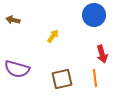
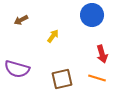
blue circle: moved 2 px left
brown arrow: moved 8 px right; rotated 40 degrees counterclockwise
orange line: moved 2 px right; rotated 66 degrees counterclockwise
